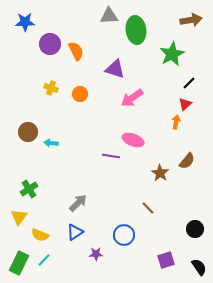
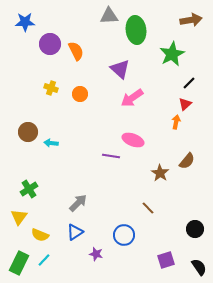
purple triangle: moved 5 px right; rotated 25 degrees clockwise
purple star: rotated 16 degrees clockwise
